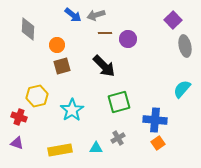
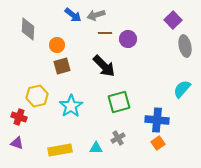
cyan star: moved 1 px left, 4 px up
blue cross: moved 2 px right
